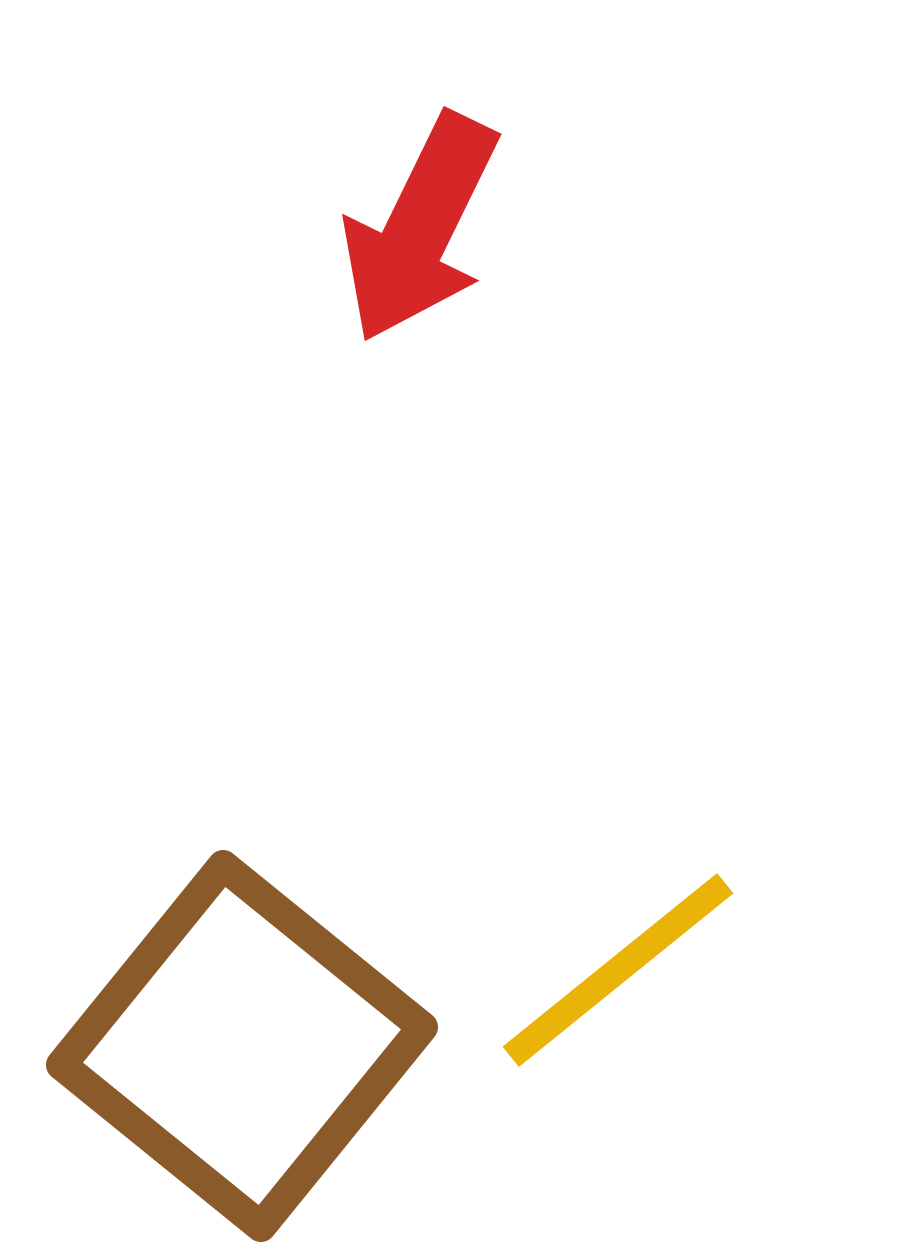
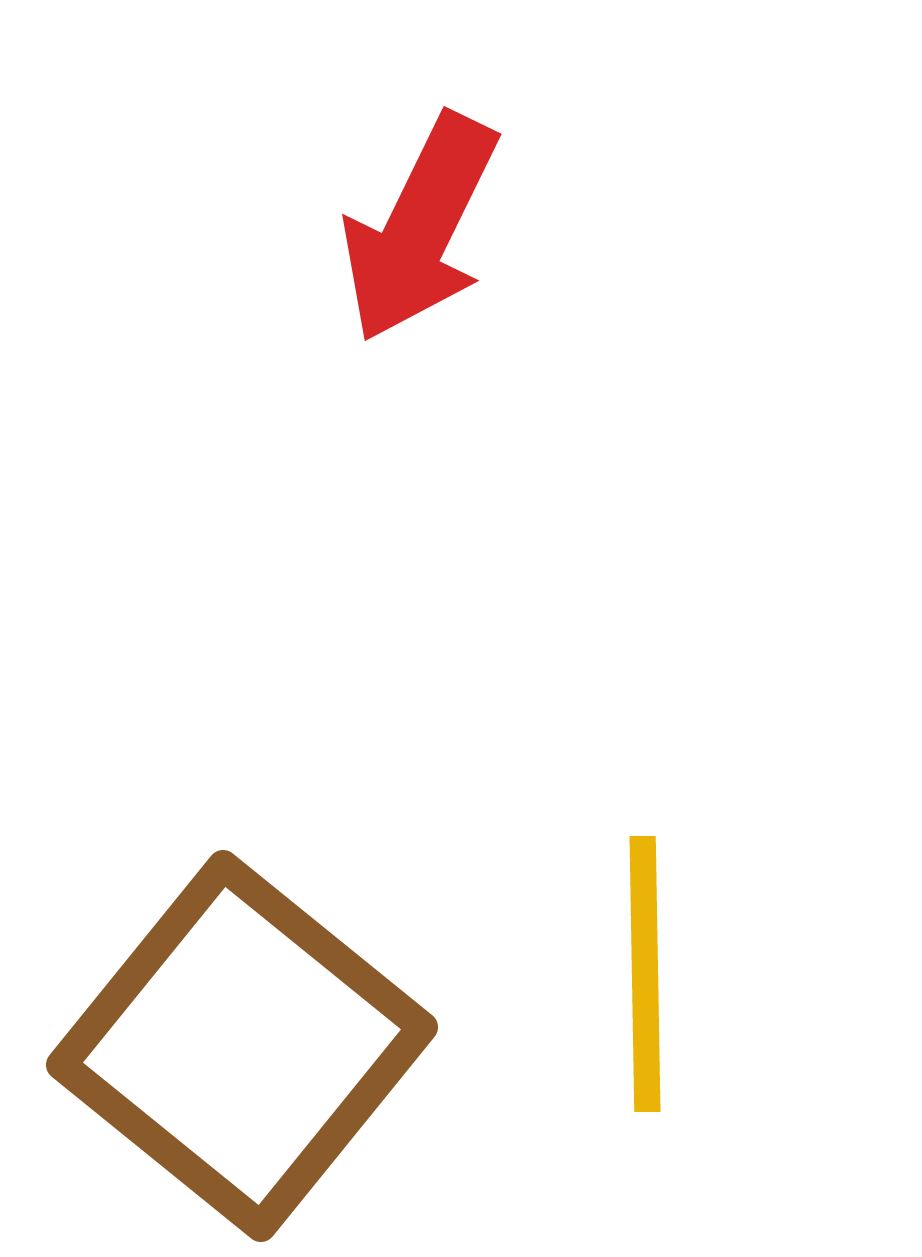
yellow line: moved 27 px right, 4 px down; rotated 52 degrees counterclockwise
